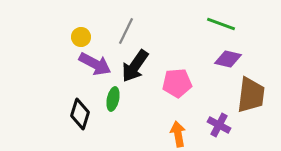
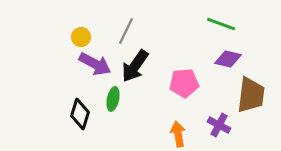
pink pentagon: moved 7 px right
